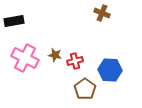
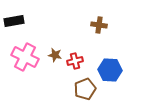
brown cross: moved 3 px left, 12 px down; rotated 14 degrees counterclockwise
pink cross: moved 1 px up
brown pentagon: rotated 15 degrees clockwise
